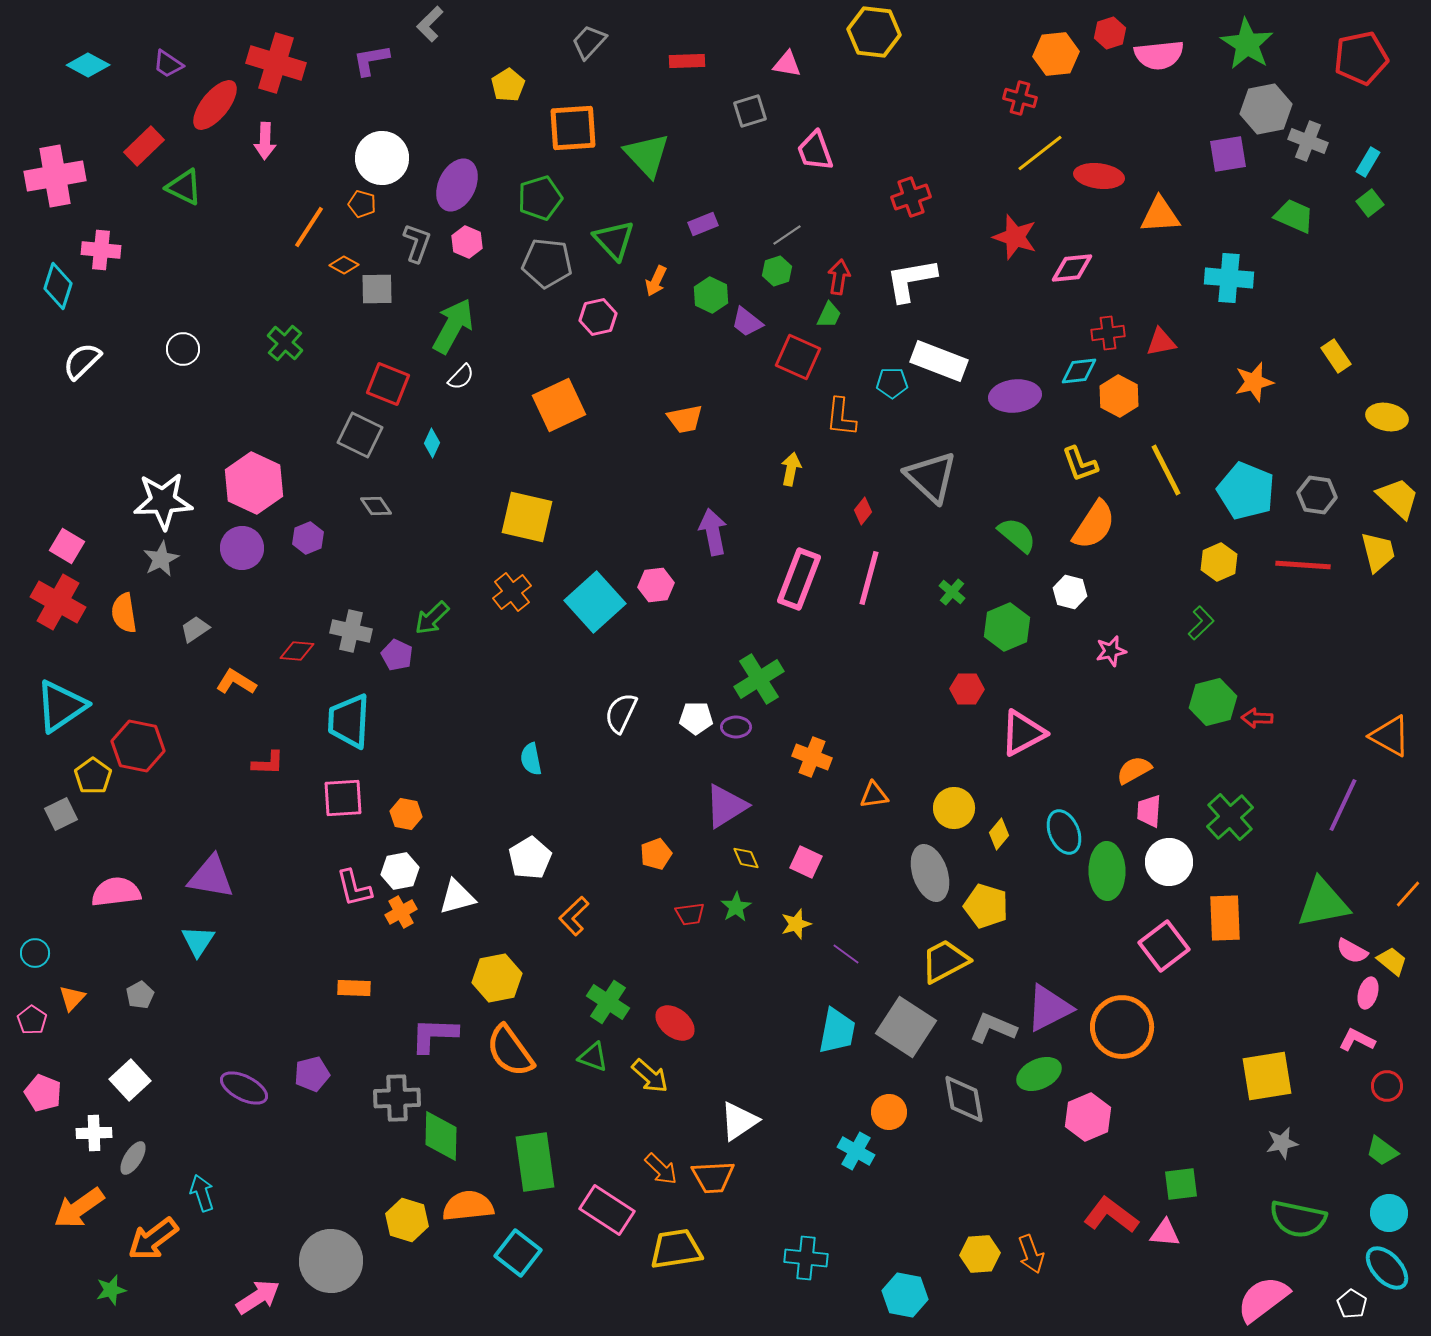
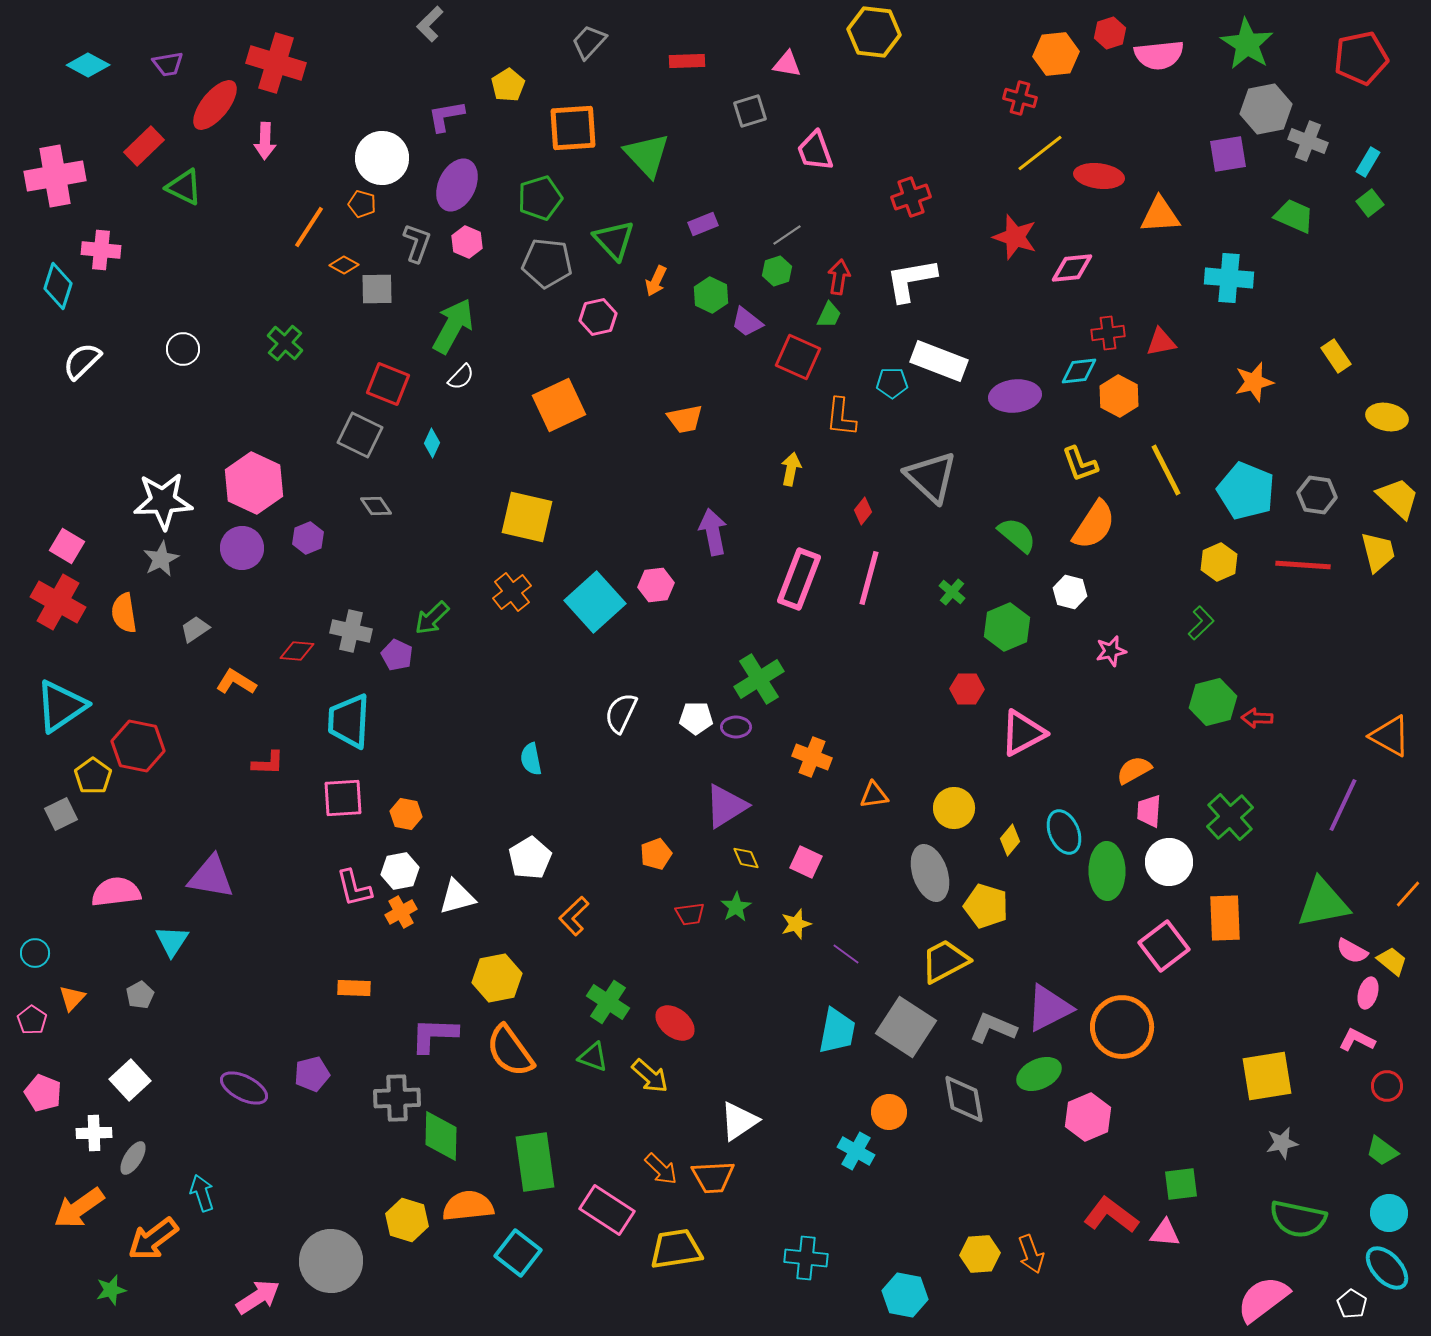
purple L-shape at (371, 60): moved 75 px right, 56 px down
purple trapezoid at (168, 64): rotated 44 degrees counterclockwise
yellow diamond at (999, 834): moved 11 px right, 6 px down
cyan triangle at (198, 941): moved 26 px left
